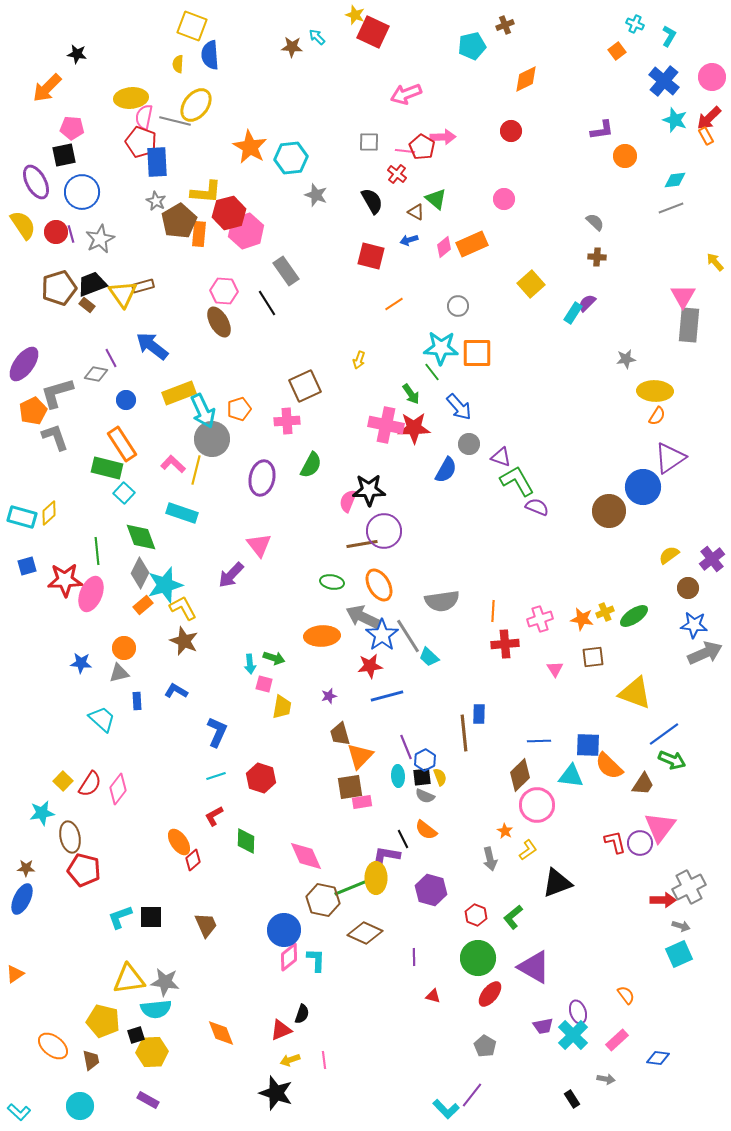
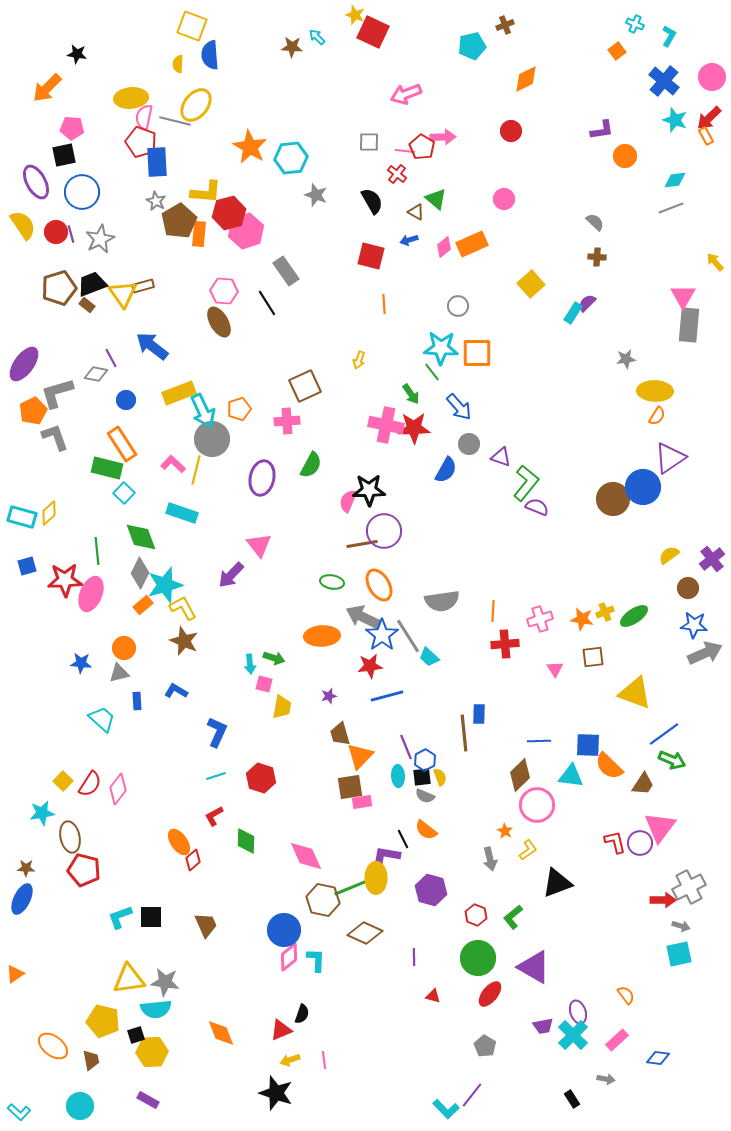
orange line at (394, 304): moved 10 px left; rotated 60 degrees counterclockwise
green L-shape at (517, 481): moved 9 px right, 2 px down; rotated 69 degrees clockwise
brown circle at (609, 511): moved 4 px right, 12 px up
cyan square at (679, 954): rotated 12 degrees clockwise
